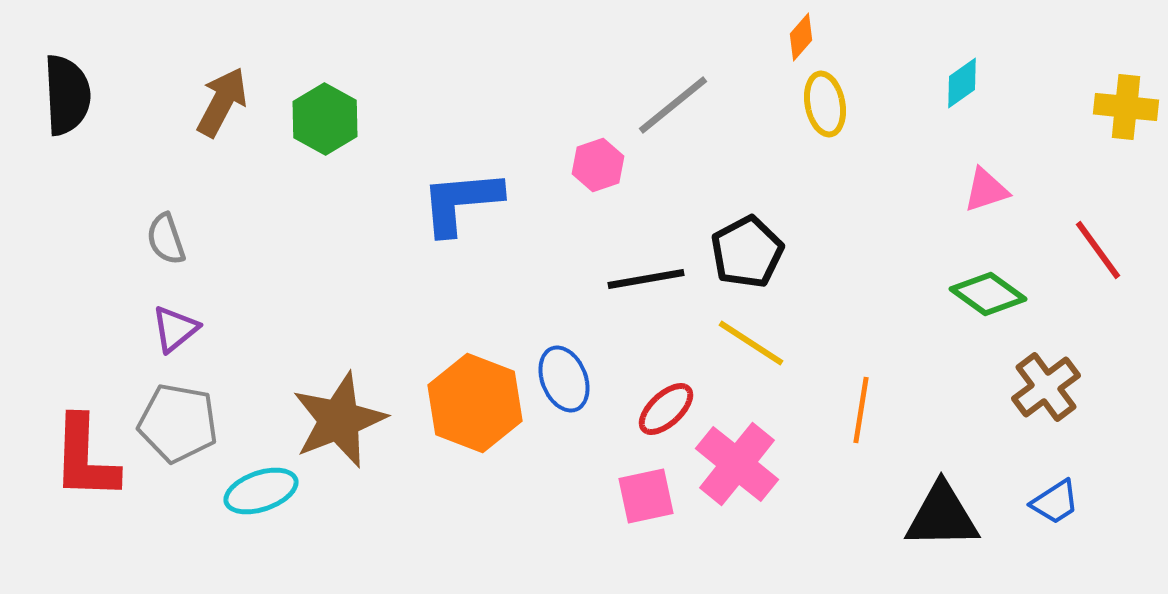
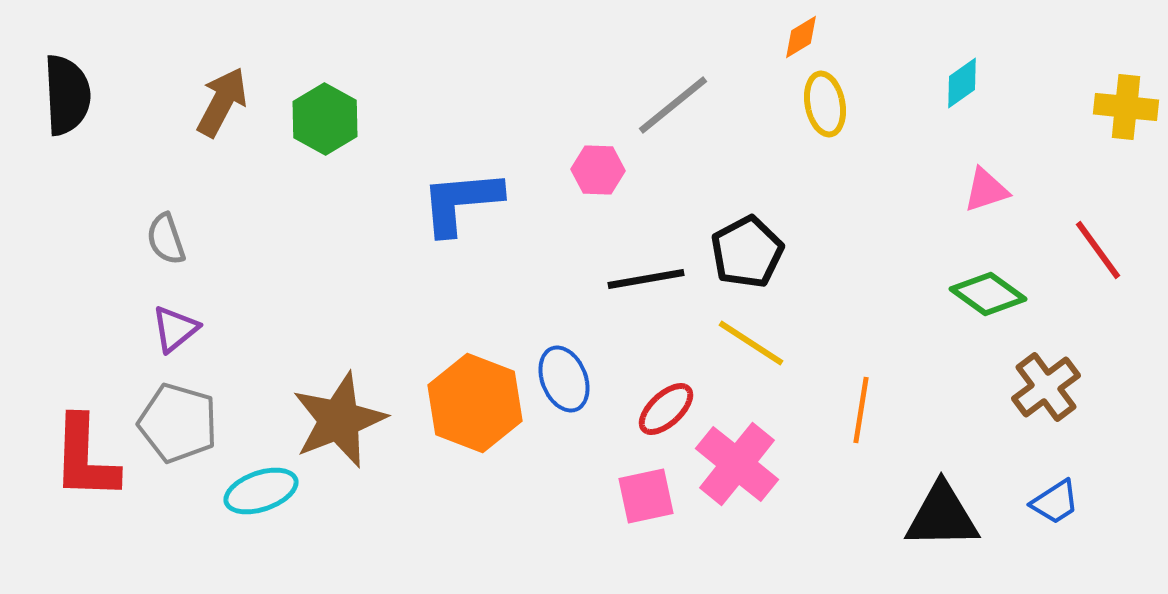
orange diamond: rotated 18 degrees clockwise
pink hexagon: moved 5 px down; rotated 21 degrees clockwise
gray pentagon: rotated 6 degrees clockwise
